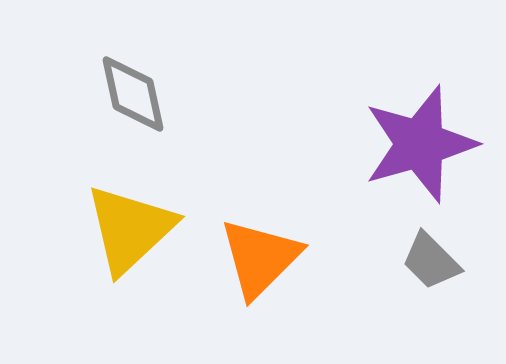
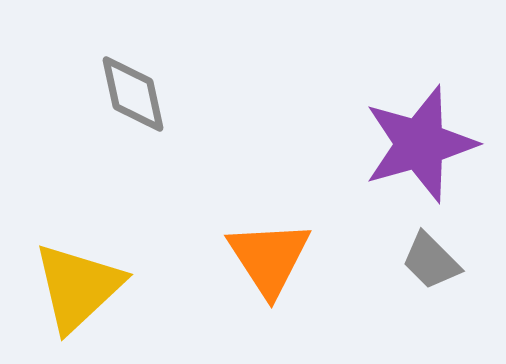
yellow triangle: moved 52 px left, 58 px down
orange triangle: moved 9 px right; rotated 18 degrees counterclockwise
